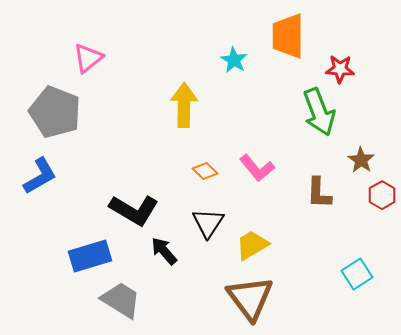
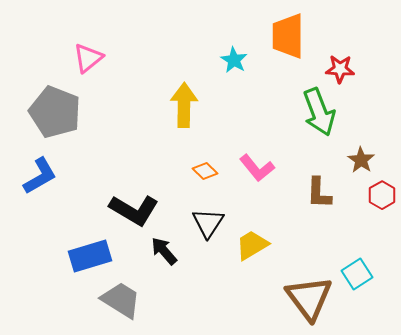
brown triangle: moved 59 px right
